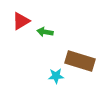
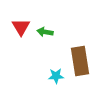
red triangle: moved 6 px down; rotated 30 degrees counterclockwise
brown rectangle: rotated 64 degrees clockwise
